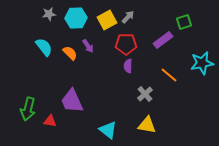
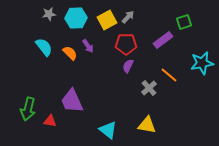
purple semicircle: rotated 24 degrees clockwise
gray cross: moved 4 px right, 6 px up
